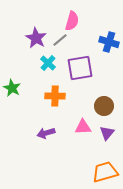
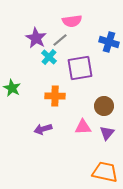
pink semicircle: rotated 66 degrees clockwise
cyan cross: moved 1 px right, 6 px up
purple arrow: moved 3 px left, 4 px up
orange trapezoid: rotated 28 degrees clockwise
